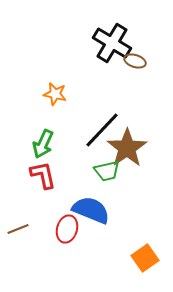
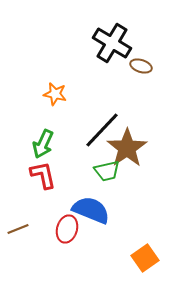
brown ellipse: moved 6 px right, 5 px down
